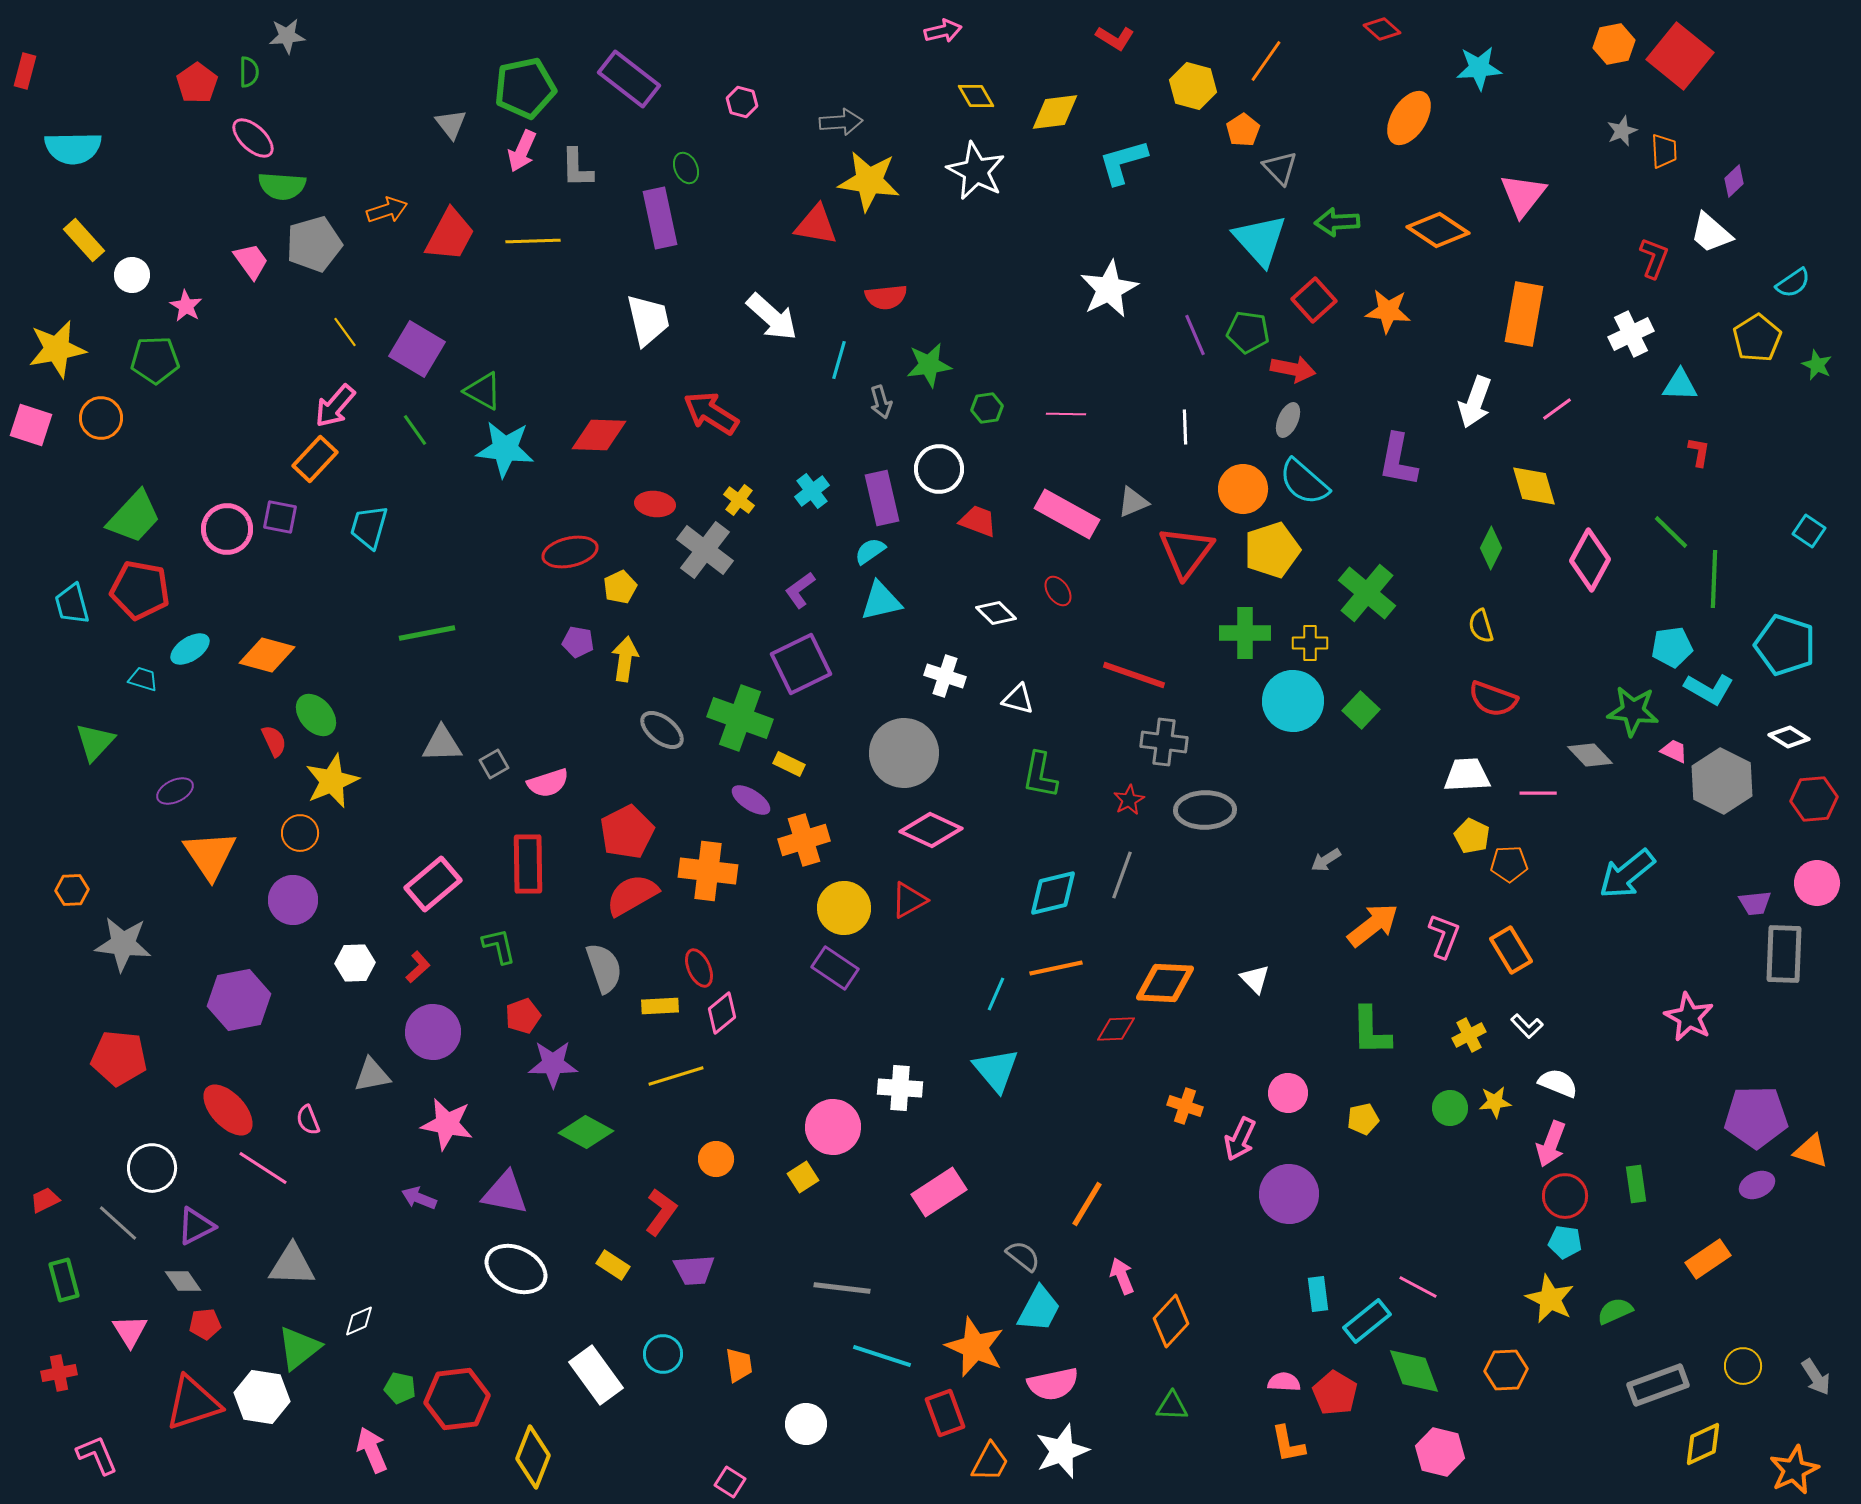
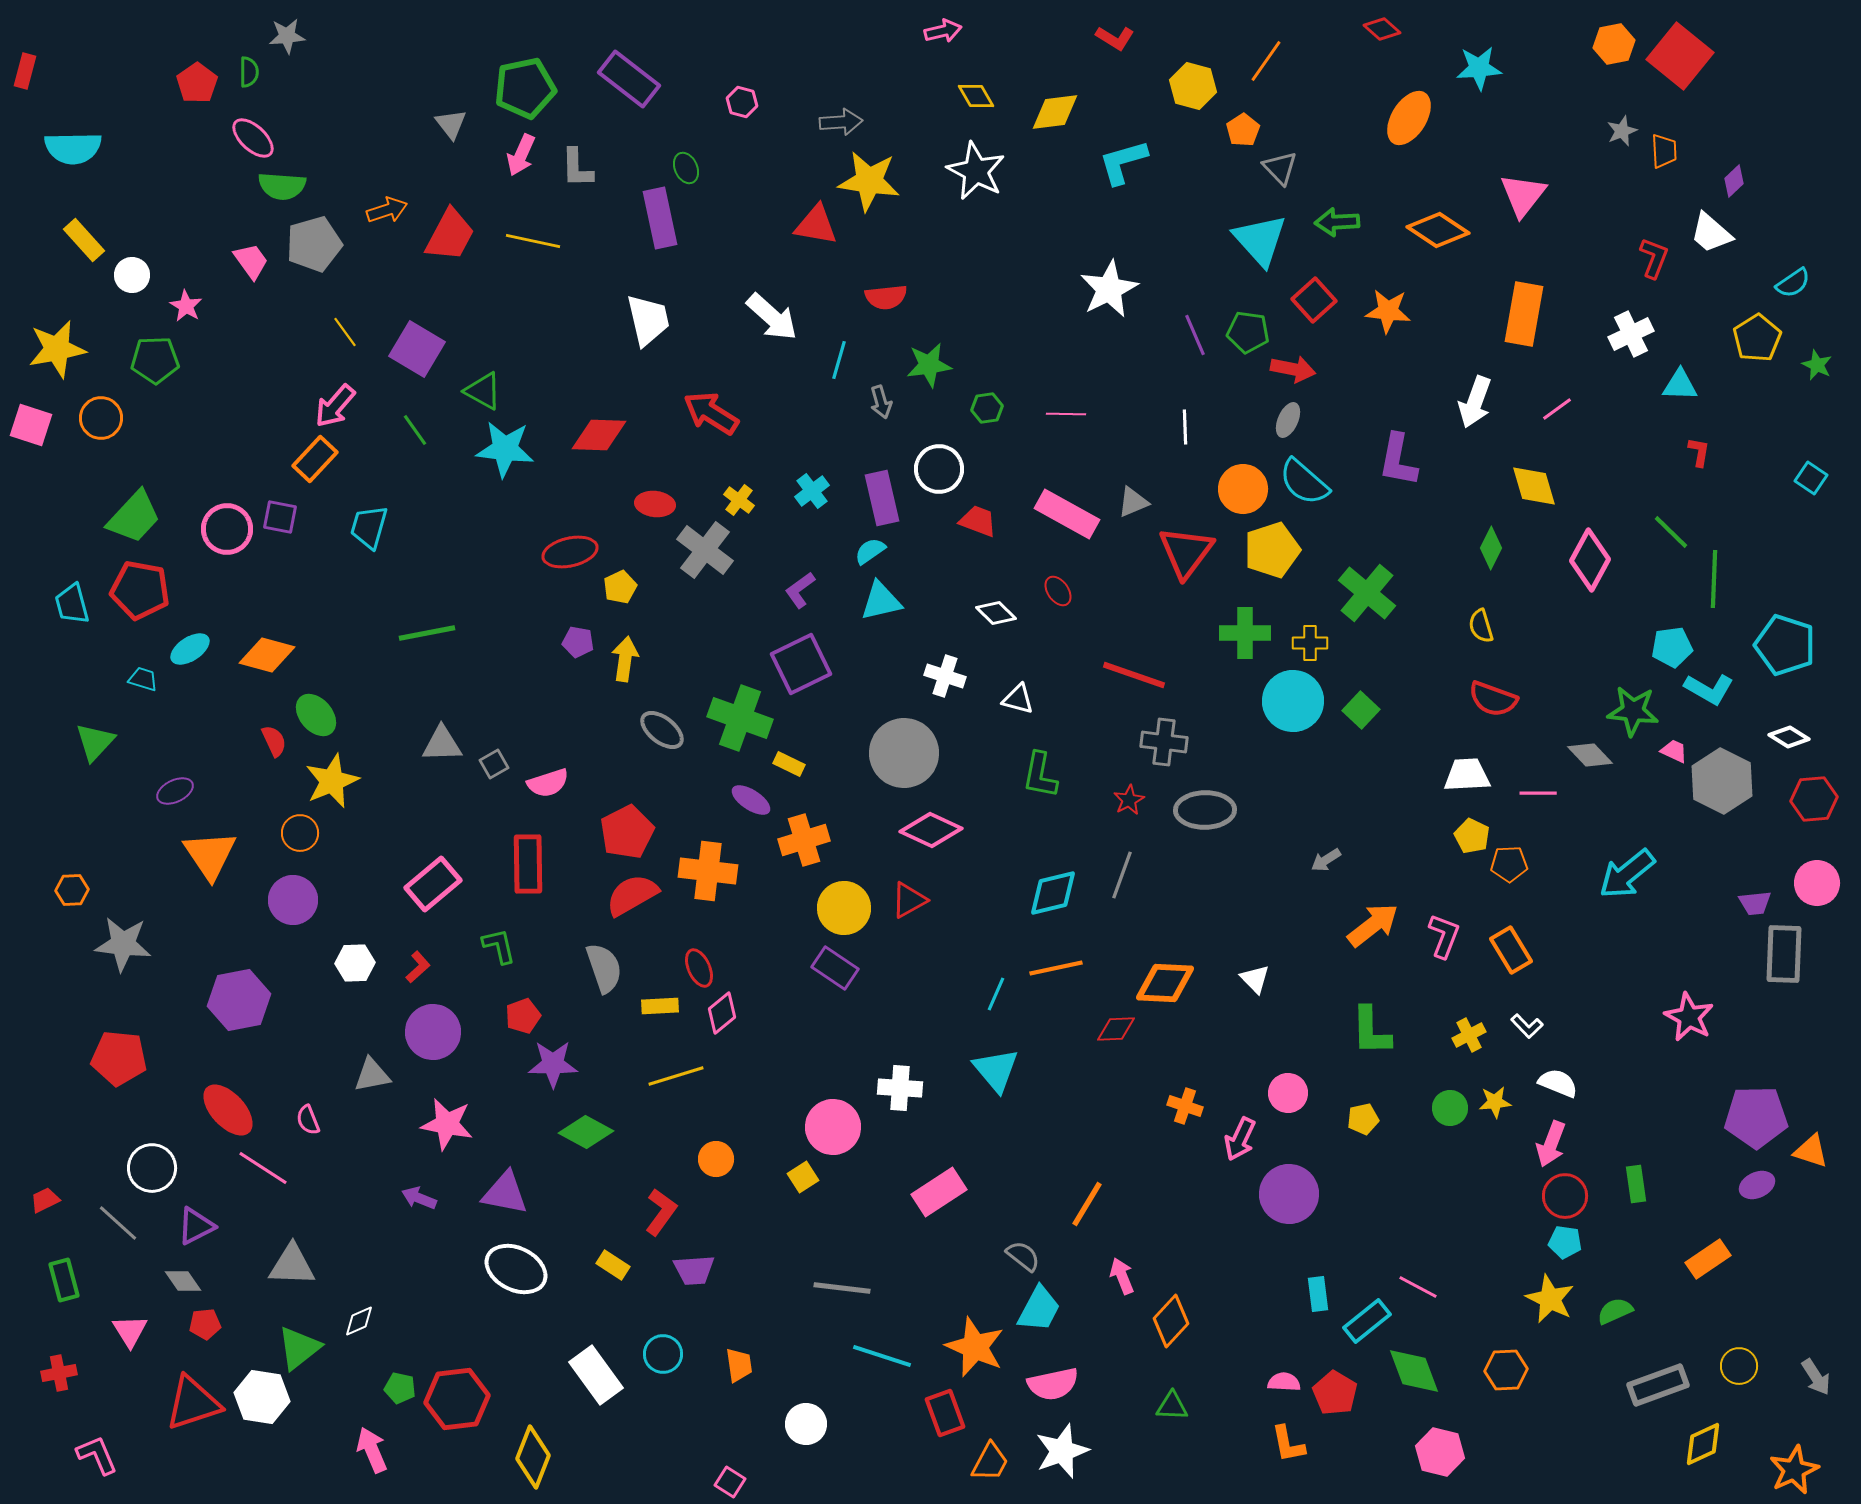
pink arrow at (522, 151): moved 1 px left, 4 px down
yellow line at (533, 241): rotated 14 degrees clockwise
cyan square at (1809, 531): moved 2 px right, 53 px up
yellow circle at (1743, 1366): moved 4 px left
